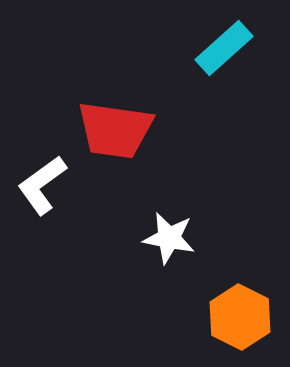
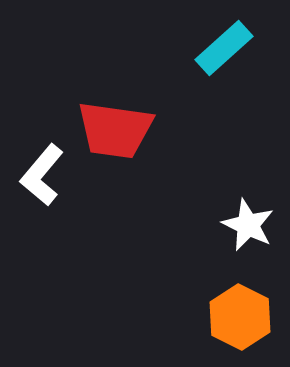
white L-shape: moved 10 px up; rotated 14 degrees counterclockwise
white star: moved 79 px right, 13 px up; rotated 14 degrees clockwise
